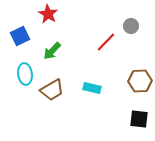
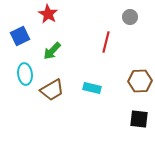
gray circle: moved 1 px left, 9 px up
red line: rotated 30 degrees counterclockwise
